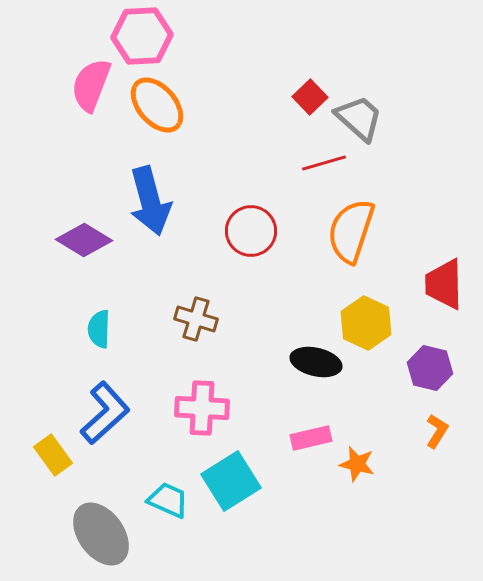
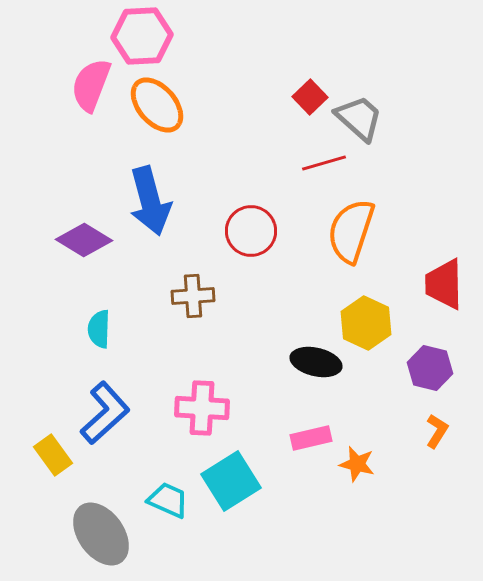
brown cross: moved 3 px left, 23 px up; rotated 21 degrees counterclockwise
